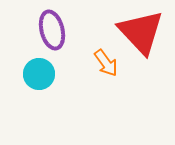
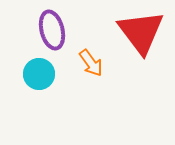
red triangle: rotated 6 degrees clockwise
orange arrow: moved 15 px left
